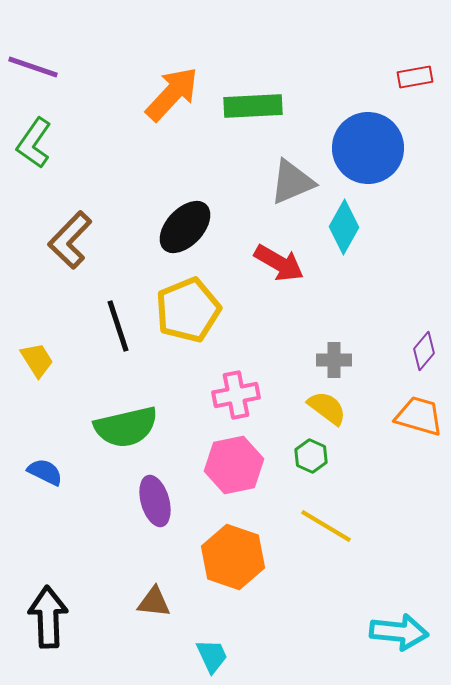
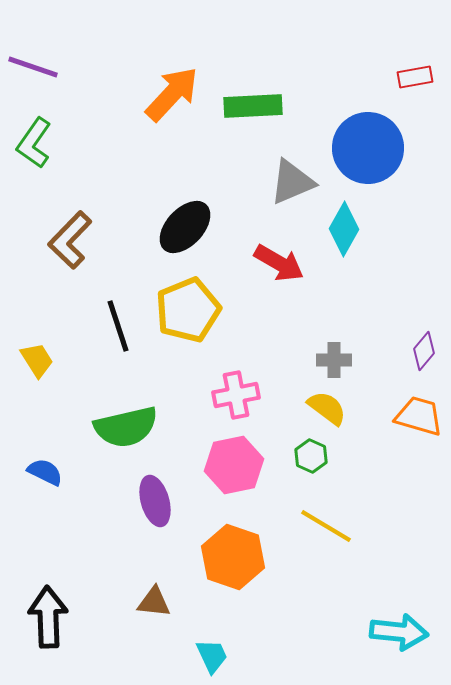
cyan diamond: moved 2 px down
